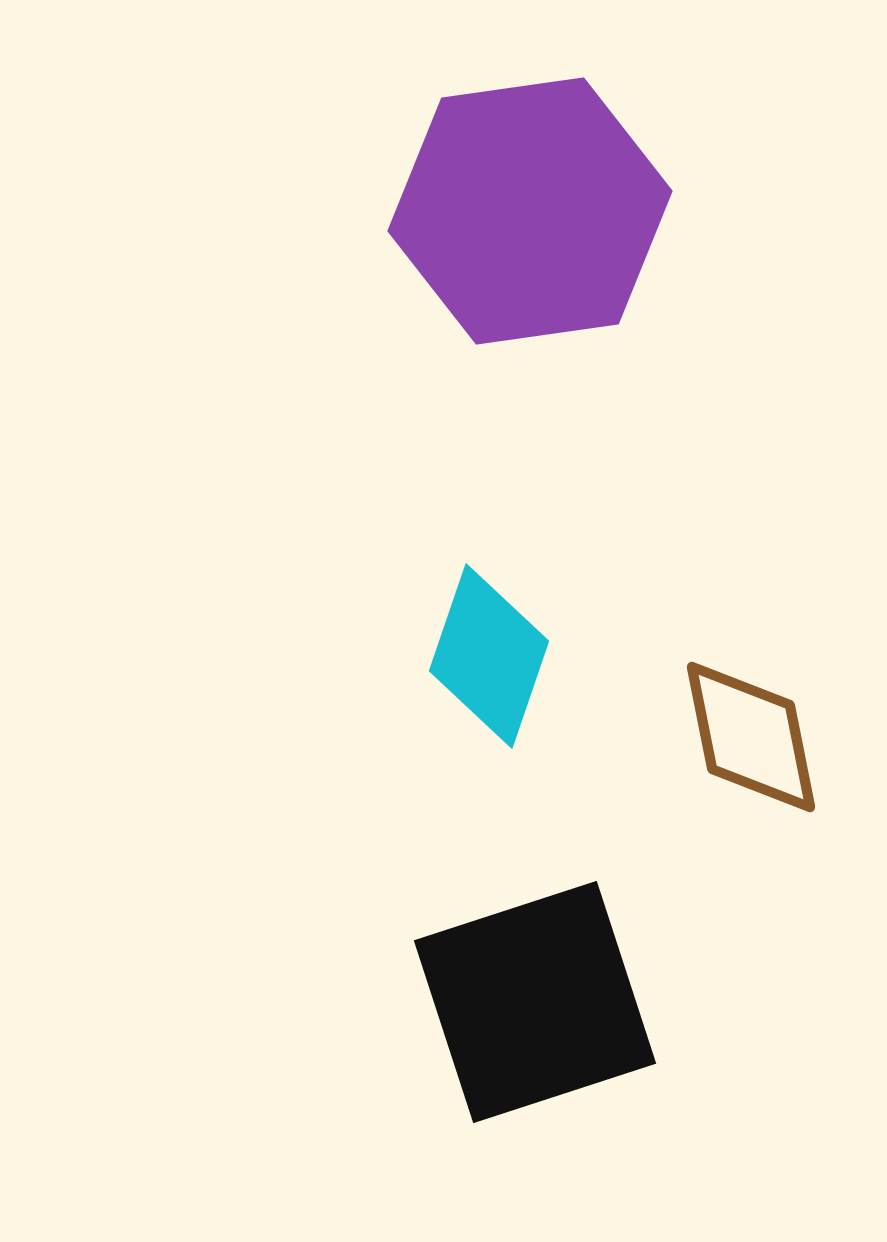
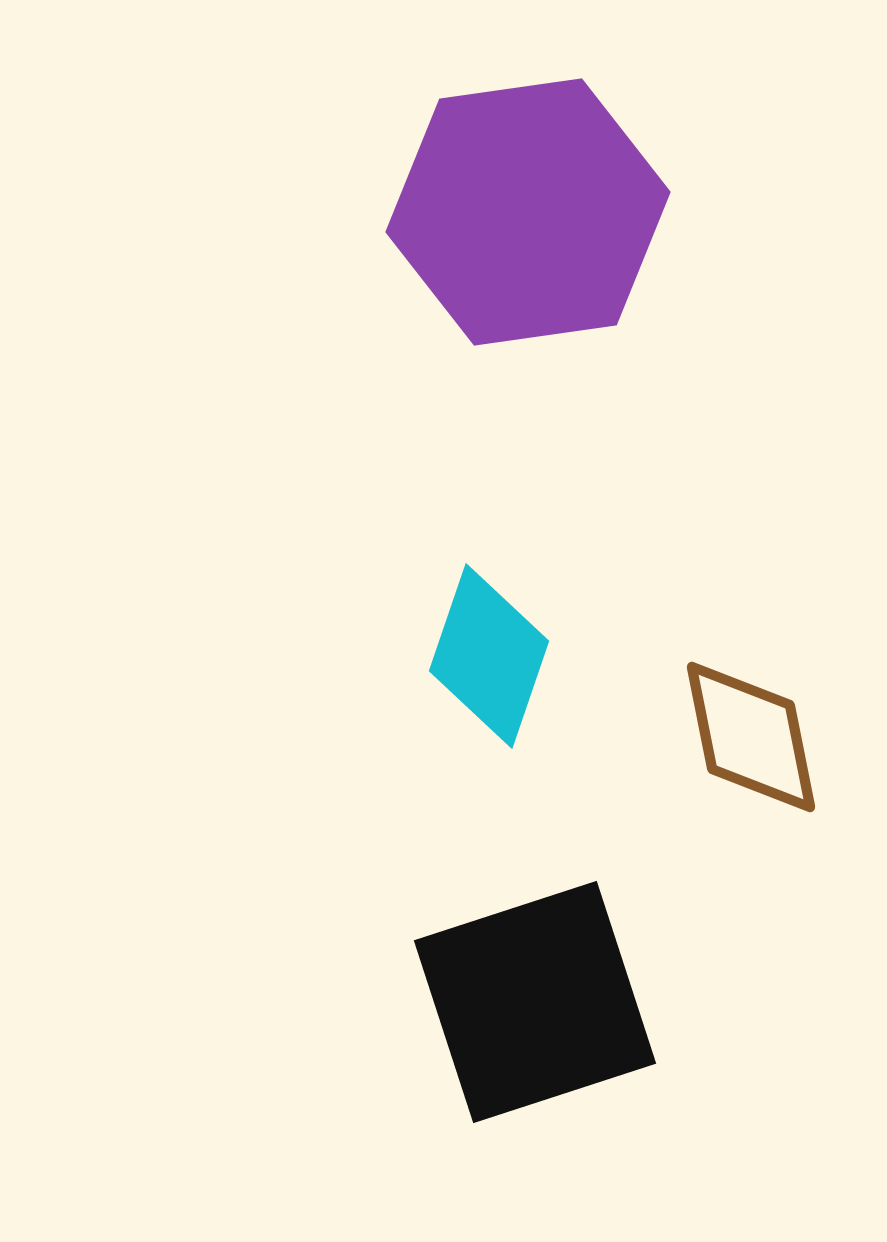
purple hexagon: moved 2 px left, 1 px down
